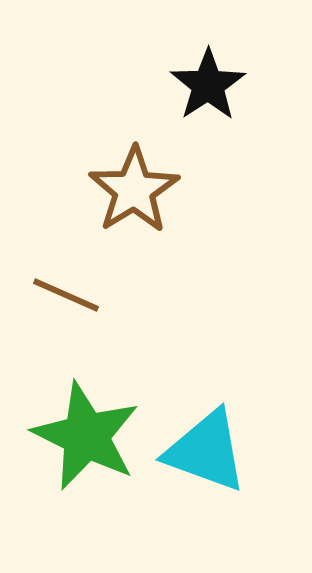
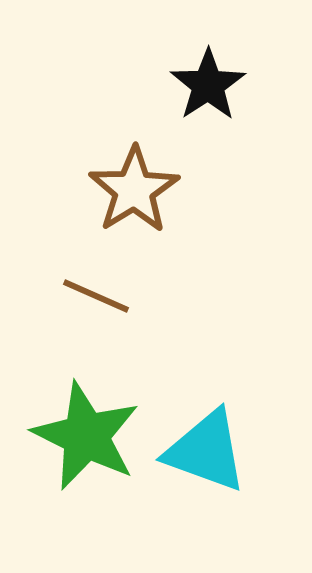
brown line: moved 30 px right, 1 px down
